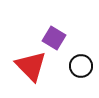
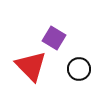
black circle: moved 2 px left, 3 px down
